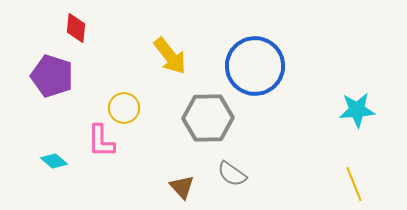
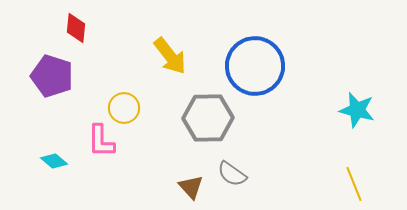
cyan star: rotated 18 degrees clockwise
brown triangle: moved 9 px right
